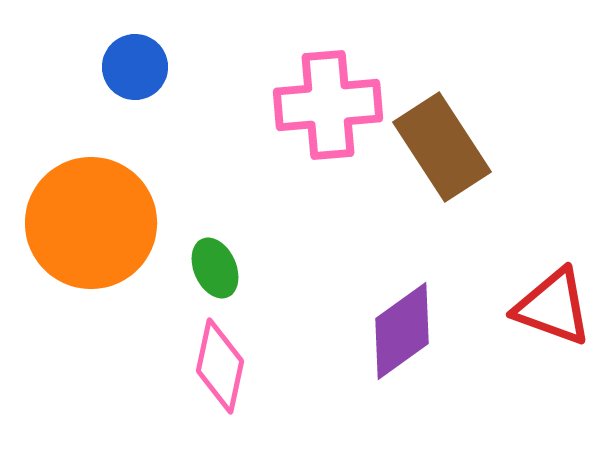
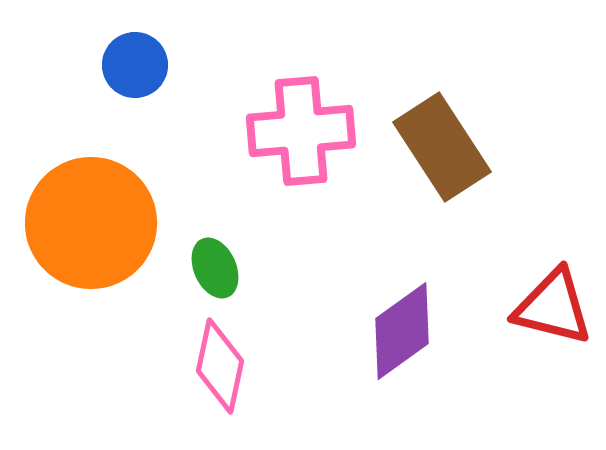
blue circle: moved 2 px up
pink cross: moved 27 px left, 26 px down
red triangle: rotated 6 degrees counterclockwise
